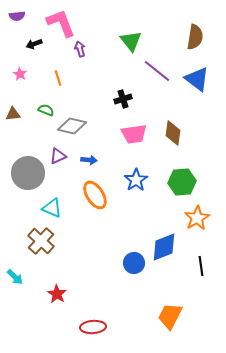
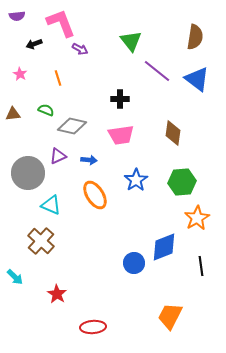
purple arrow: rotated 133 degrees clockwise
black cross: moved 3 px left; rotated 18 degrees clockwise
pink trapezoid: moved 13 px left, 1 px down
cyan triangle: moved 1 px left, 3 px up
